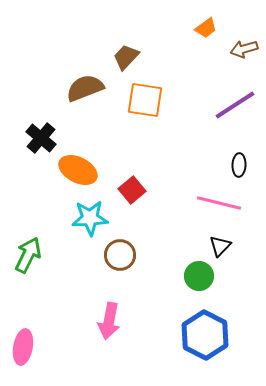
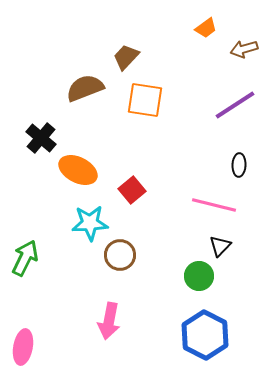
pink line: moved 5 px left, 2 px down
cyan star: moved 5 px down
green arrow: moved 3 px left, 3 px down
